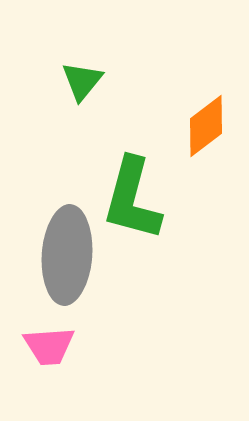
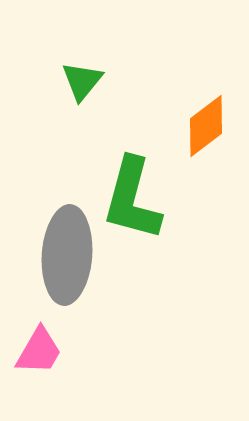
pink trapezoid: moved 10 px left, 5 px down; rotated 56 degrees counterclockwise
